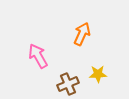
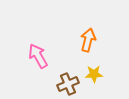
orange arrow: moved 6 px right, 6 px down; rotated 10 degrees counterclockwise
yellow star: moved 4 px left
